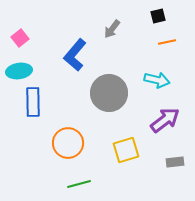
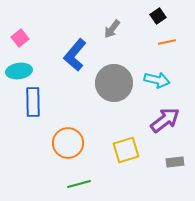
black square: rotated 21 degrees counterclockwise
gray circle: moved 5 px right, 10 px up
